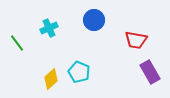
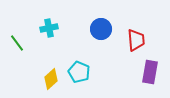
blue circle: moved 7 px right, 9 px down
cyan cross: rotated 12 degrees clockwise
red trapezoid: rotated 105 degrees counterclockwise
purple rectangle: rotated 40 degrees clockwise
